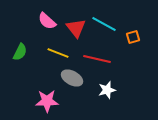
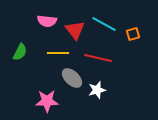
pink semicircle: rotated 36 degrees counterclockwise
red triangle: moved 1 px left, 2 px down
orange square: moved 3 px up
yellow line: rotated 20 degrees counterclockwise
red line: moved 1 px right, 1 px up
gray ellipse: rotated 15 degrees clockwise
white star: moved 10 px left
